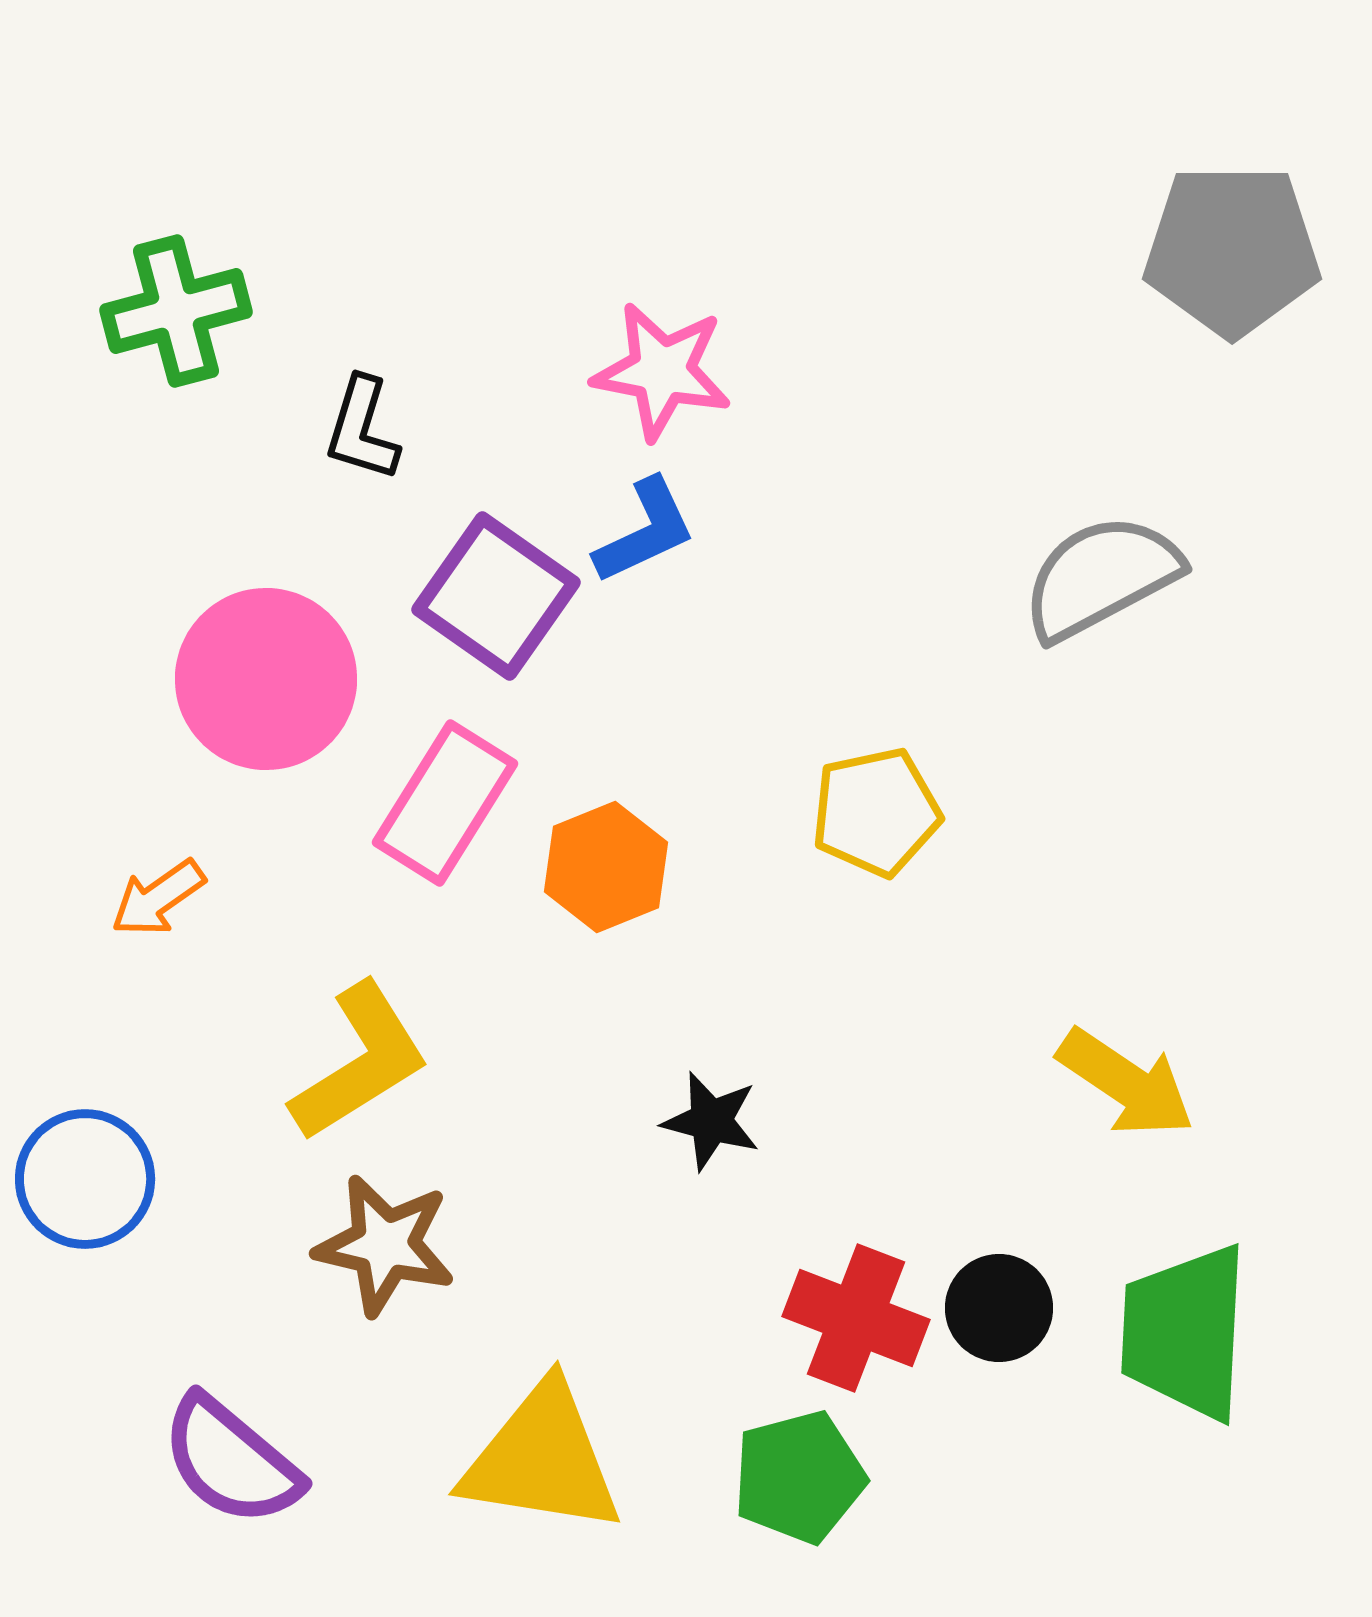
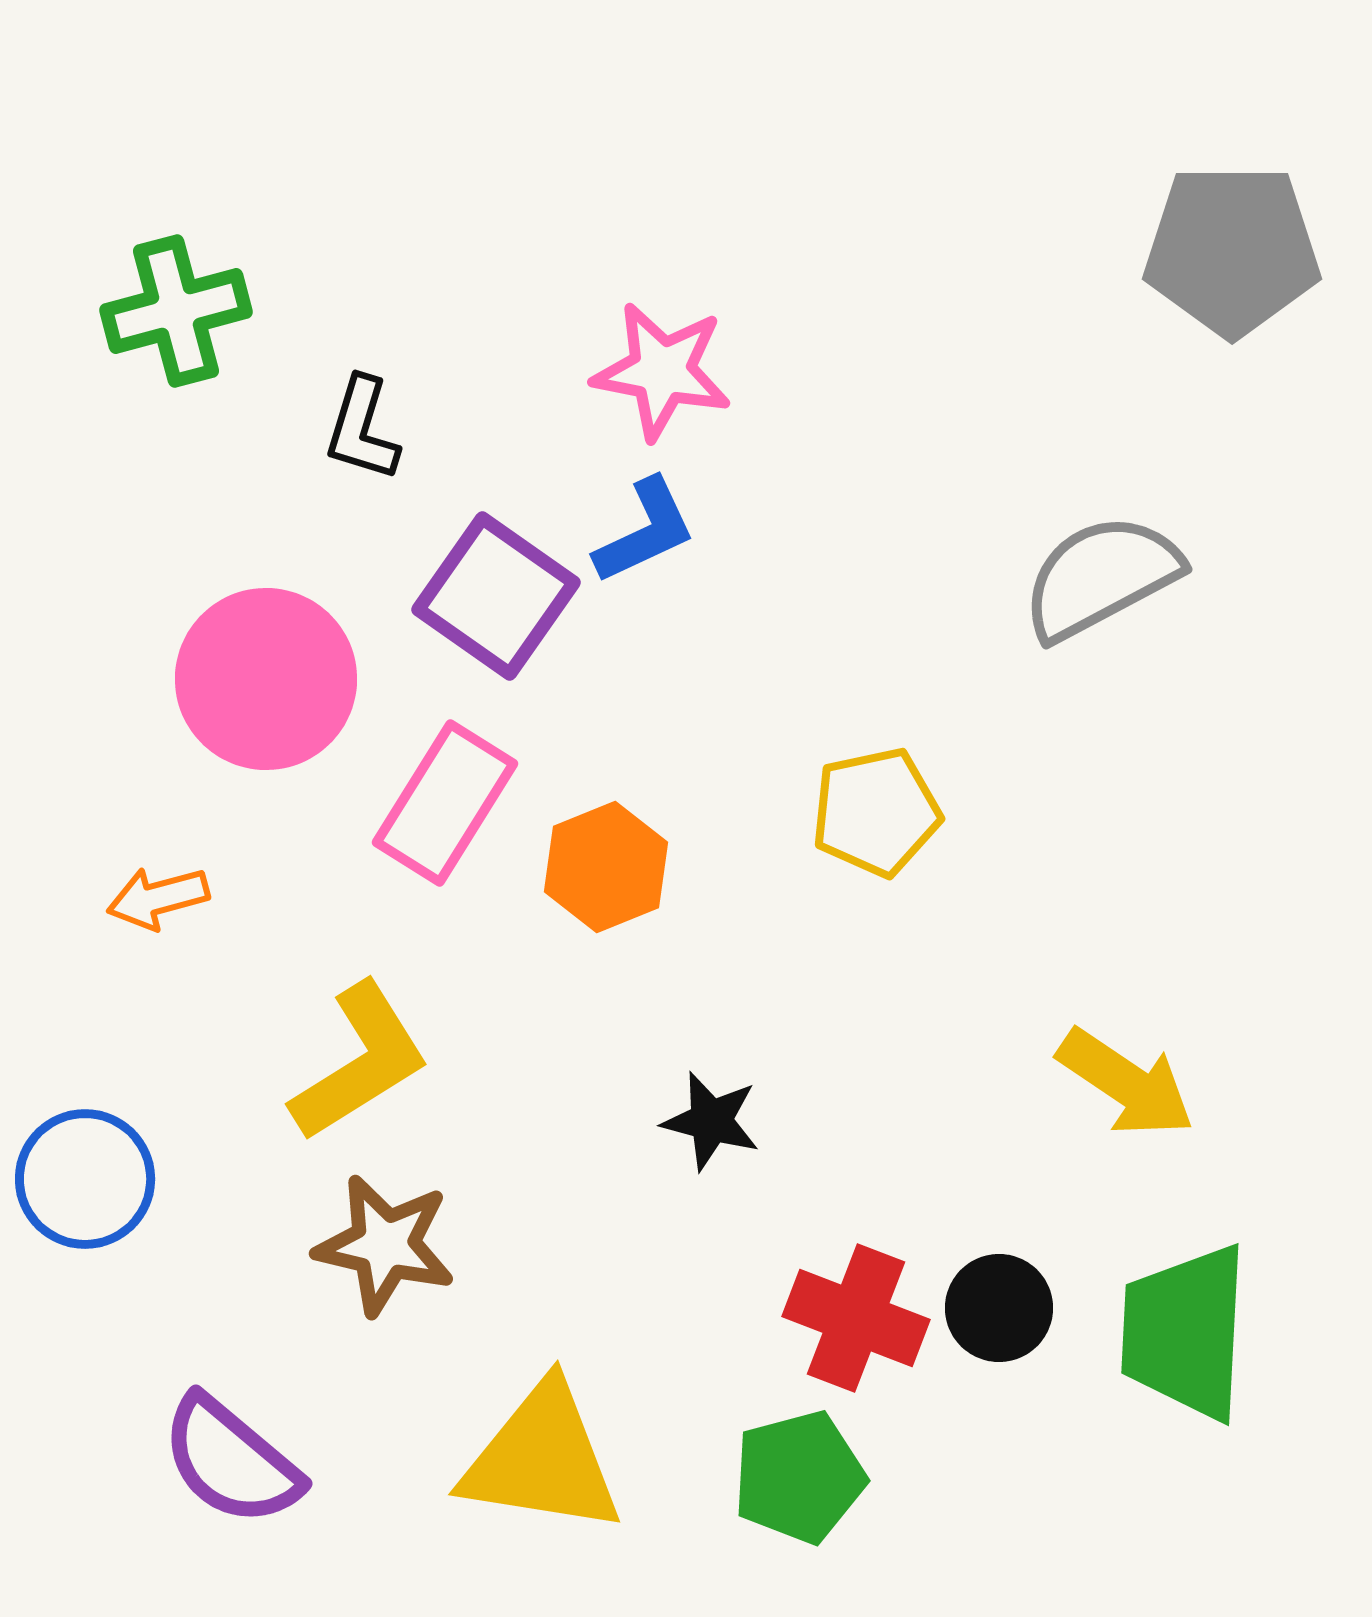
orange arrow: rotated 20 degrees clockwise
